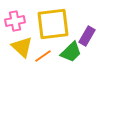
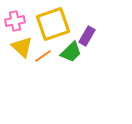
yellow square: rotated 12 degrees counterclockwise
